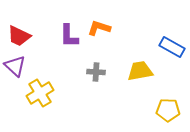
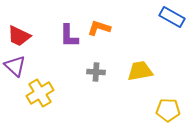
blue rectangle: moved 30 px up
